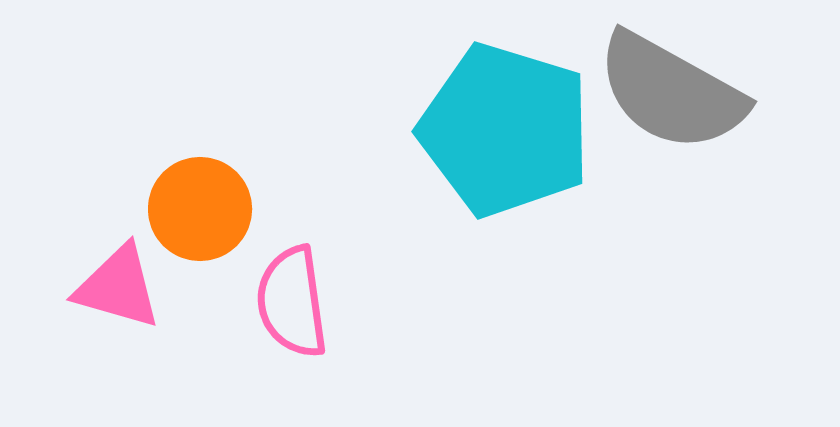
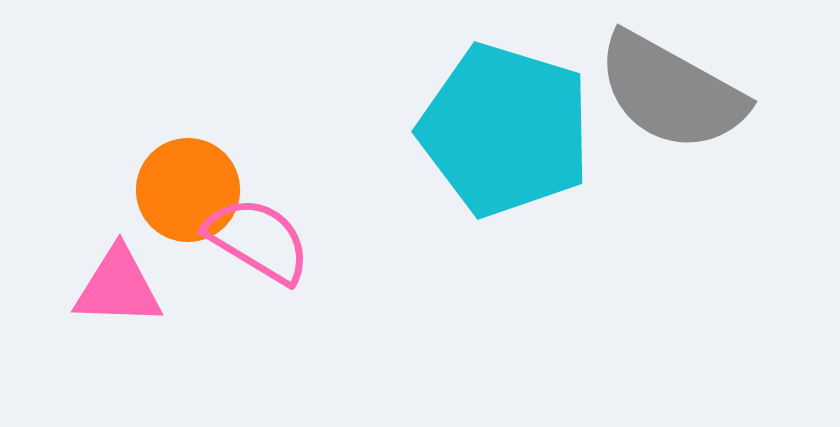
orange circle: moved 12 px left, 19 px up
pink triangle: rotated 14 degrees counterclockwise
pink semicircle: moved 34 px left, 62 px up; rotated 129 degrees clockwise
